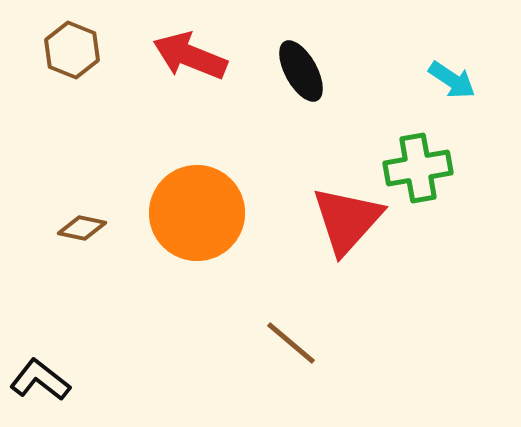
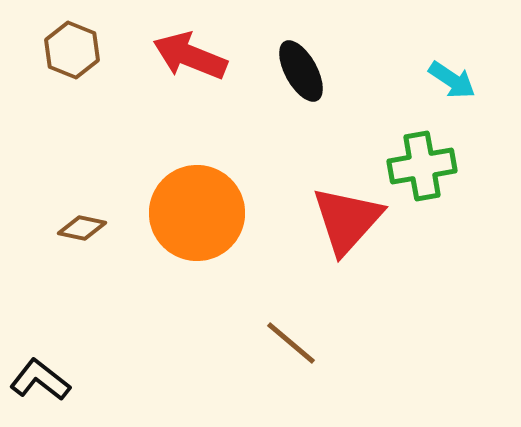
green cross: moved 4 px right, 2 px up
